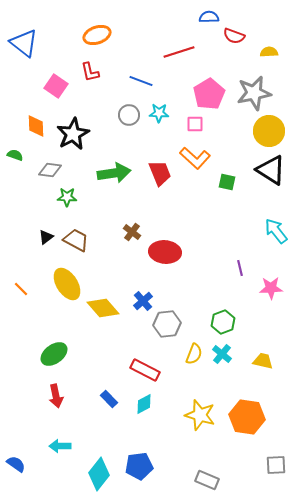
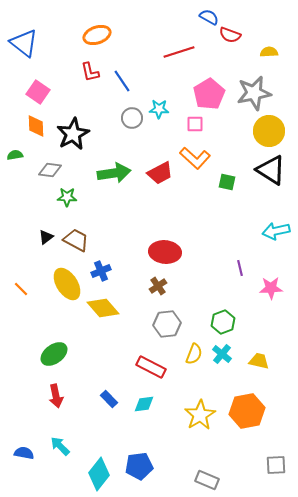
blue semicircle at (209, 17): rotated 30 degrees clockwise
red semicircle at (234, 36): moved 4 px left, 1 px up
blue line at (141, 81): moved 19 px left; rotated 35 degrees clockwise
pink square at (56, 86): moved 18 px left, 6 px down
cyan star at (159, 113): moved 4 px up
gray circle at (129, 115): moved 3 px right, 3 px down
green semicircle at (15, 155): rotated 28 degrees counterclockwise
red trapezoid at (160, 173): rotated 84 degrees clockwise
cyan arrow at (276, 231): rotated 64 degrees counterclockwise
brown cross at (132, 232): moved 26 px right, 54 px down; rotated 18 degrees clockwise
blue cross at (143, 301): moved 42 px left, 30 px up; rotated 18 degrees clockwise
yellow trapezoid at (263, 361): moved 4 px left
red rectangle at (145, 370): moved 6 px right, 3 px up
cyan diamond at (144, 404): rotated 20 degrees clockwise
yellow star at (200, 415): rotated 24 degrees clockwise
orange hexagon at (247, 417): moved 6 px up; rotated 20 degrees counterclockwise
cyan arrow at (60, 446): rotated 45 degrees clockwise
blue semicircle at (16, 464): moved 8 px right, 11 px up; rotated 24 degrees counterclockwise
